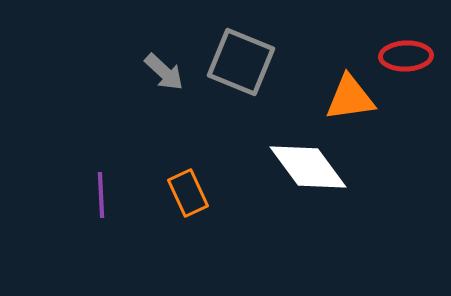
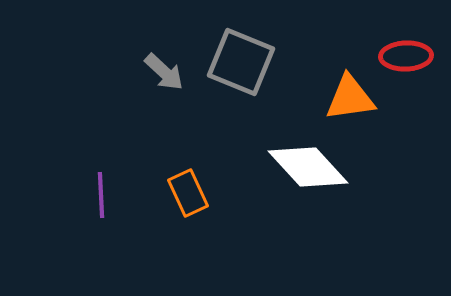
white diamond: rotated 6 degrees counterclockwise
